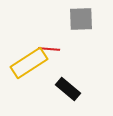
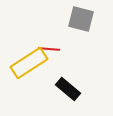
gray square: rotated 16 degrees clockwise
